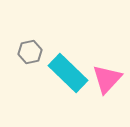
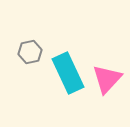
cyan rectangle: rotated 21 degrees clockwise
